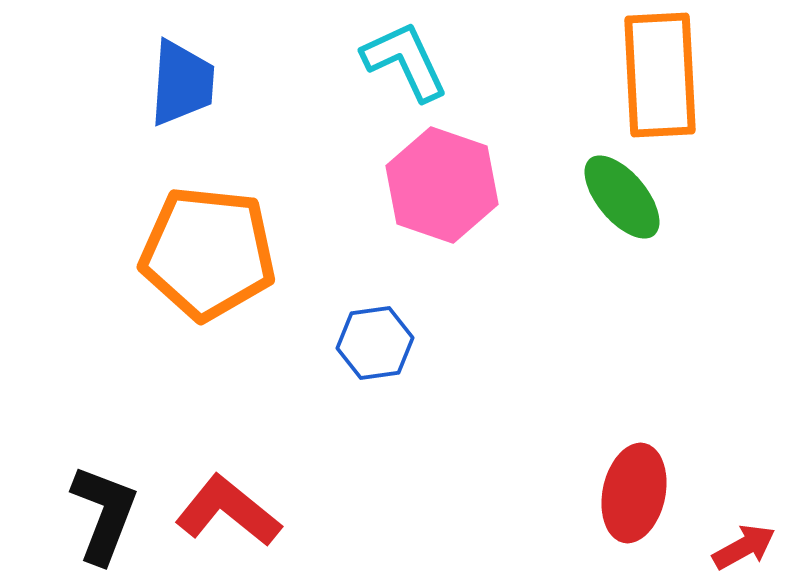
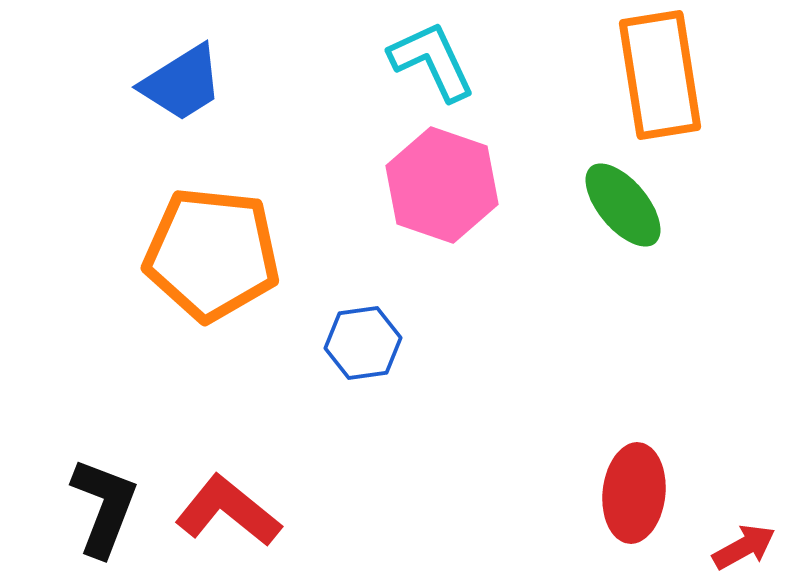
cyan L-shape: moved 27 px right
orange rectangle: rotated 6 degrees counterclockwise
blue trapezoid: rotated 54 degrees clockwise
green ellipse: moved 1 px right, 8 px down
orange pentagon: moved 4 px right, 1 px down
blue hexagon: moved 12 px left
red ellipse: rotated 6 degrees counterclockwise
black L-shape: moved 7 px up
